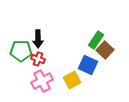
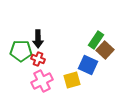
yellow square: rotated 12 degrees clockwise
